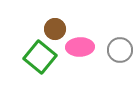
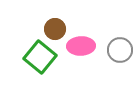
pink ellipse: moved 1 px right, 1 px up
